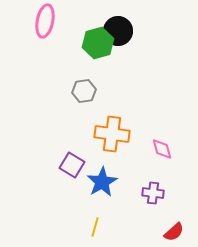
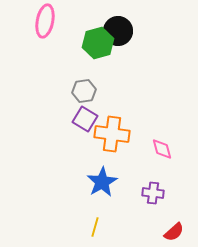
purple square: moved 13 px right, 46 px up
